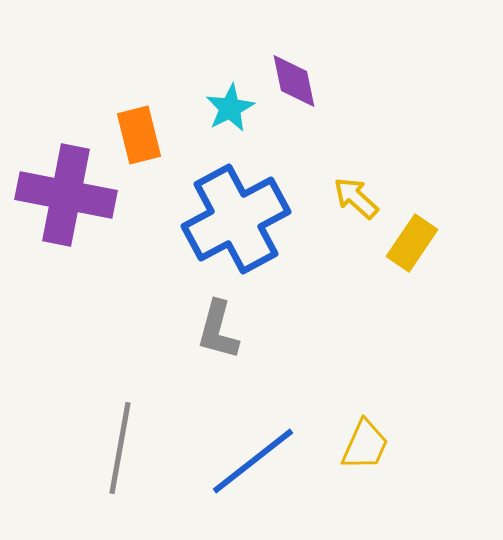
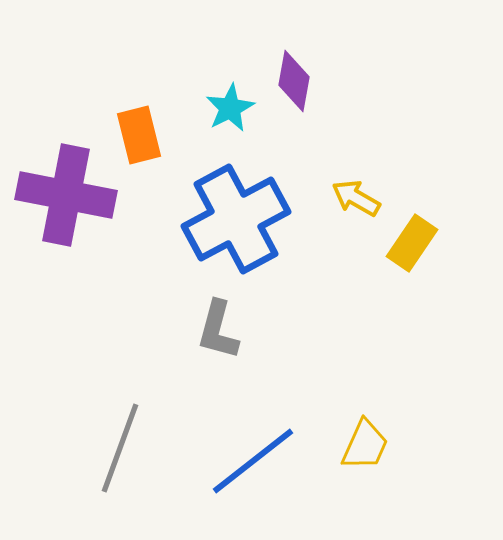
purple diamond: rotated 22 degrees clockwise
yellow arrow: rotated 12 degrees counterclockwise
gray line: rotated 10 degrees clockwise
